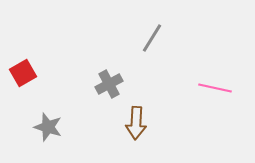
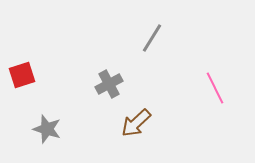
red square: moved 1 px left, 2 px down; rotated 12 degrees clockwise
pink line: rotated 52 degrees clockwise
brown arrow: rotated 44 degrees clockwise
gray star: moved 1 px left, 2 px down
